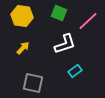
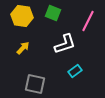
green square: moved 6 px left
pink line: rotated 20 degrees counterclockwise
gray square: moved 2 px right, 1 px down
